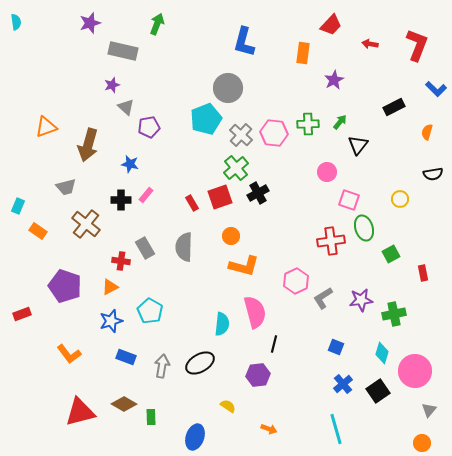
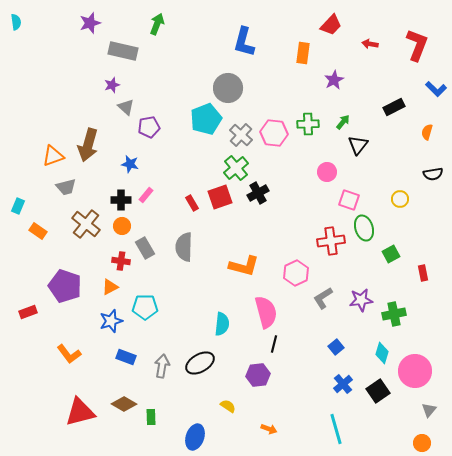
green arrow at (340, 122): moved 3 px right
orange triangle at (46, 127): moved 7 px right, 29 px down
orange circle at (231, 236): moved 109 px left, 10 px up
pink hexagon at (296, 281): moved 8 px up
cyan pentagon at (150, 311): moved 5 px left, 4 px up; rotated 30 degrees counterclockwise
pink semicircle at (255, 312): moved 11 px right
red rectangle at (22, 314): moved 6 px right, 2 px up
blue square at (336, 347): rotated 28 degrees clockwise
